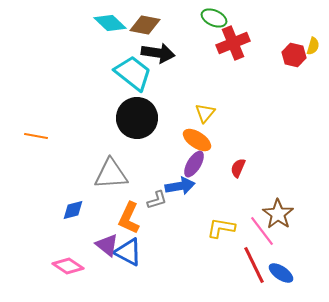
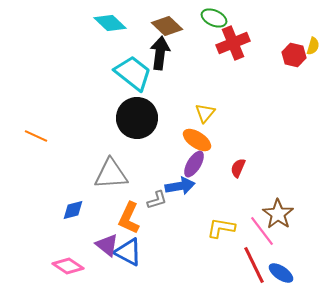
brown diamond: moved 22 px right, 1 px down; rotated 32 degrees clockwise
black arrow: moved 2 px right; rotated 92 degrees counterclockwise
orange line: rotated 15 degrees clockwise
